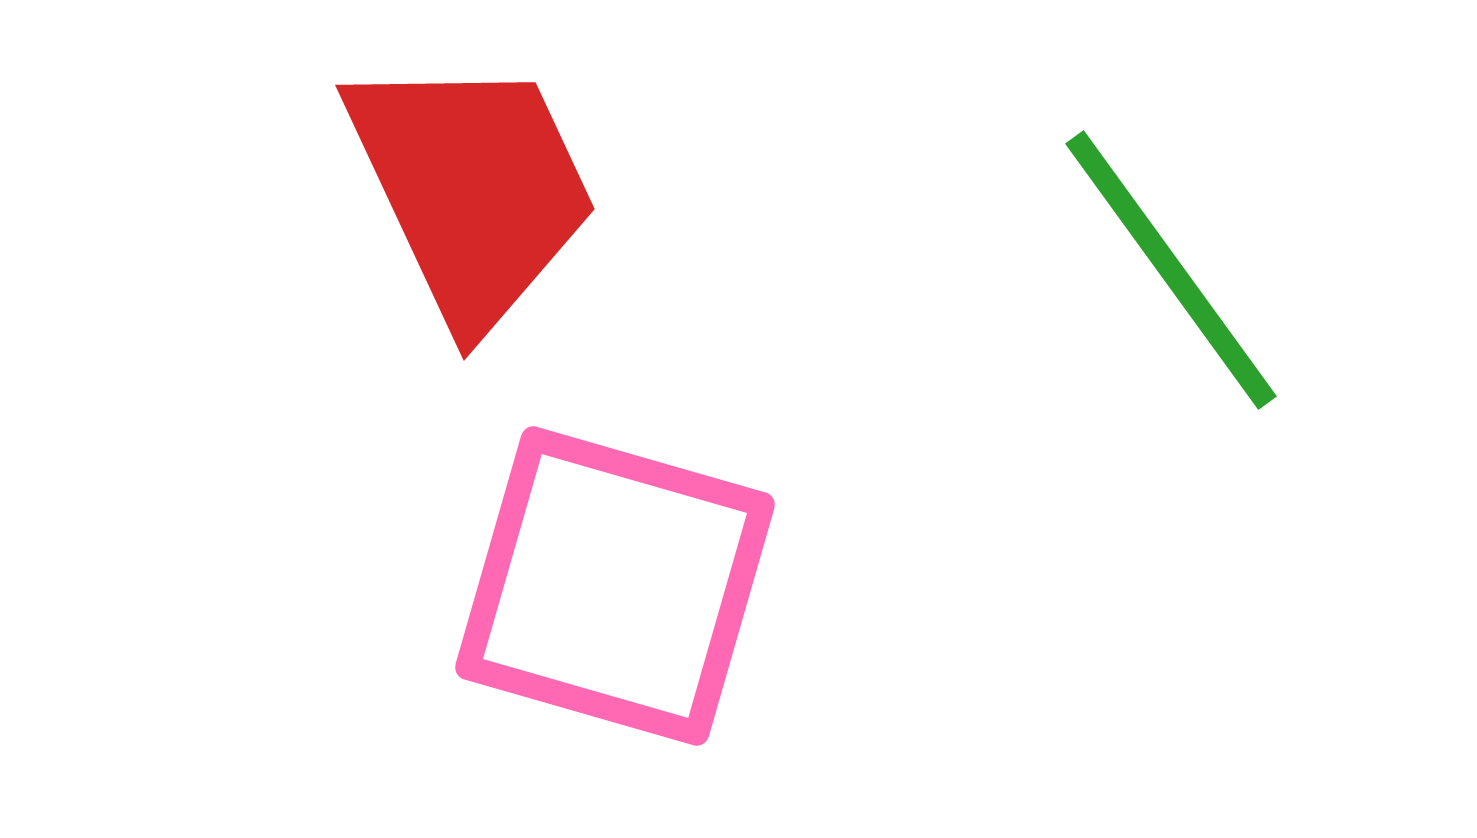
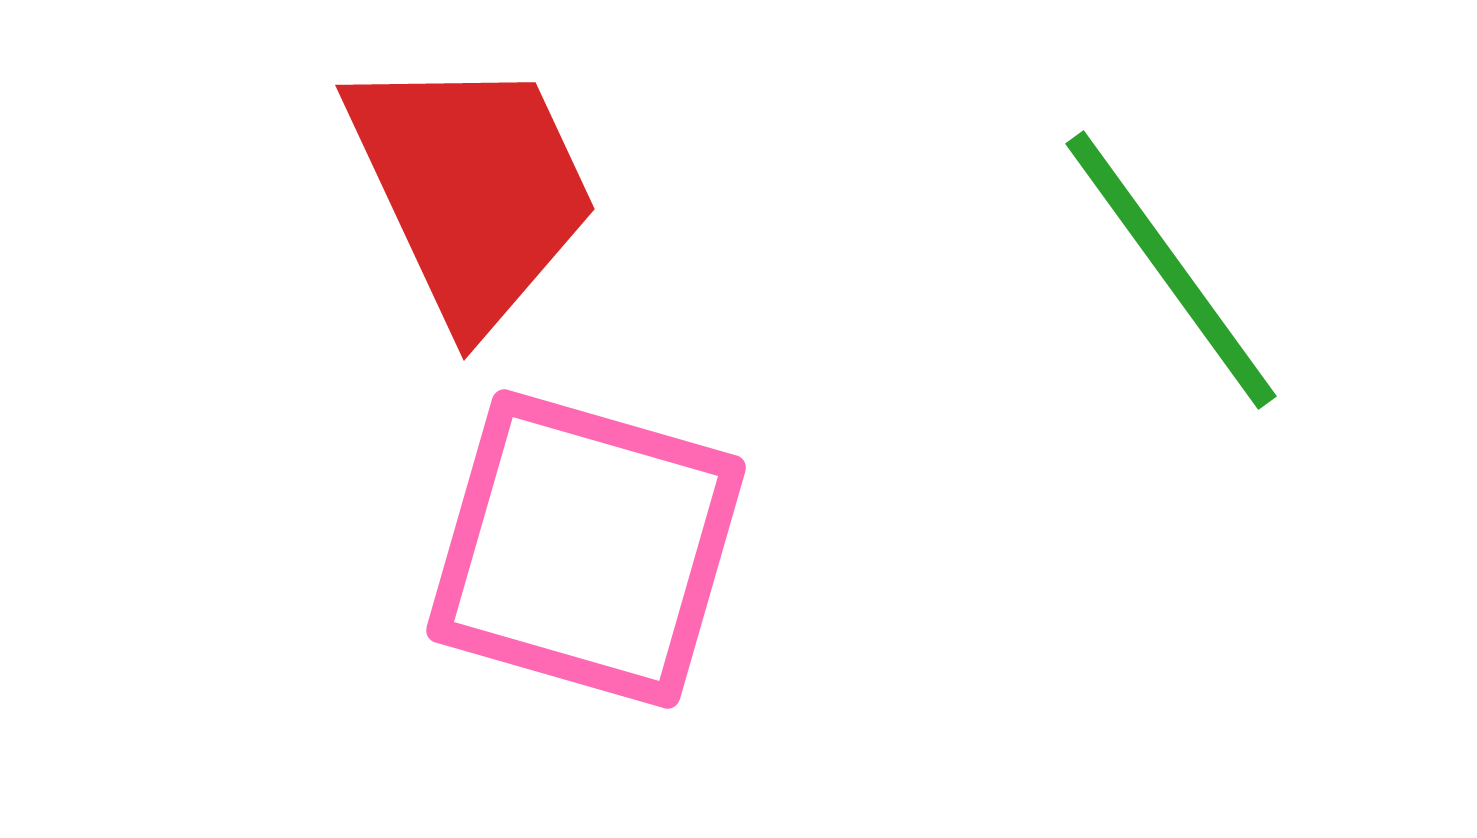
pink square: moved 29 px left, 37 px up
